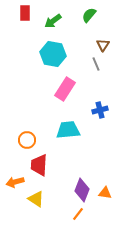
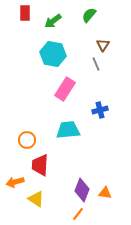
red trapezoid: moved 1 px right
